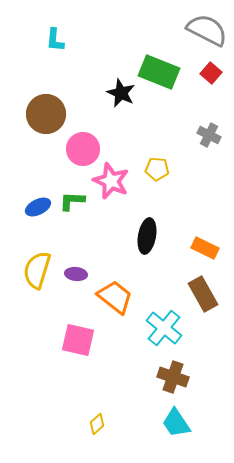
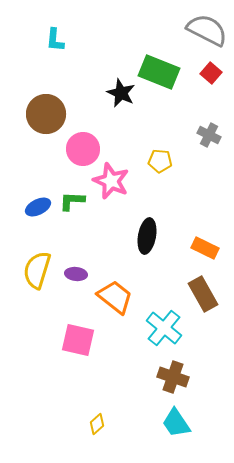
yellow pentagon: moved 3 px right, 8 px up
